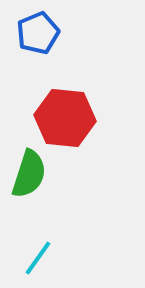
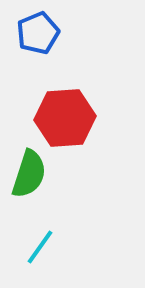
red hexagon: rotated 10 degrees counterclockwise
cyan line: moved 2 px right, 11 px up
